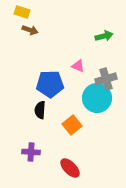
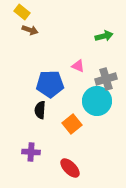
yellow rectangle: rotated 21 degrees clockwise
cyan circle: moved 3 px down
orange square: moved 1 px up
